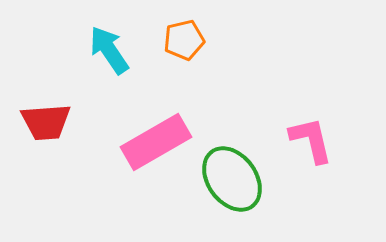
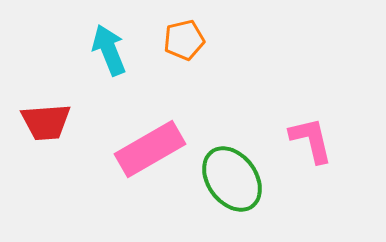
cyan arrow: rotated 12 degrees clockwise
pink rectangle: moved 6 px left, 7 px down
